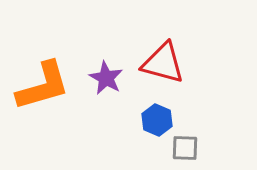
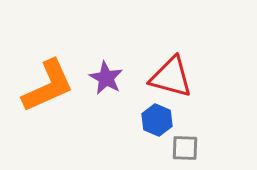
red triangle: moved 8 px right, 14 px down
orange L-shape: moved 5 px right; rotated 8 degrees counterclockwise
